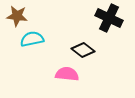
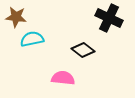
brown star: moved 1 px left, 1 px down
pink semicircle: moved 4 px left, 4 px down
